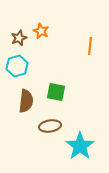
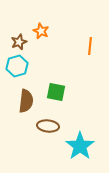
brown star: moved 4 px down
brown ellipse: moved 2 px left; rotated 15 degrees clockwise
